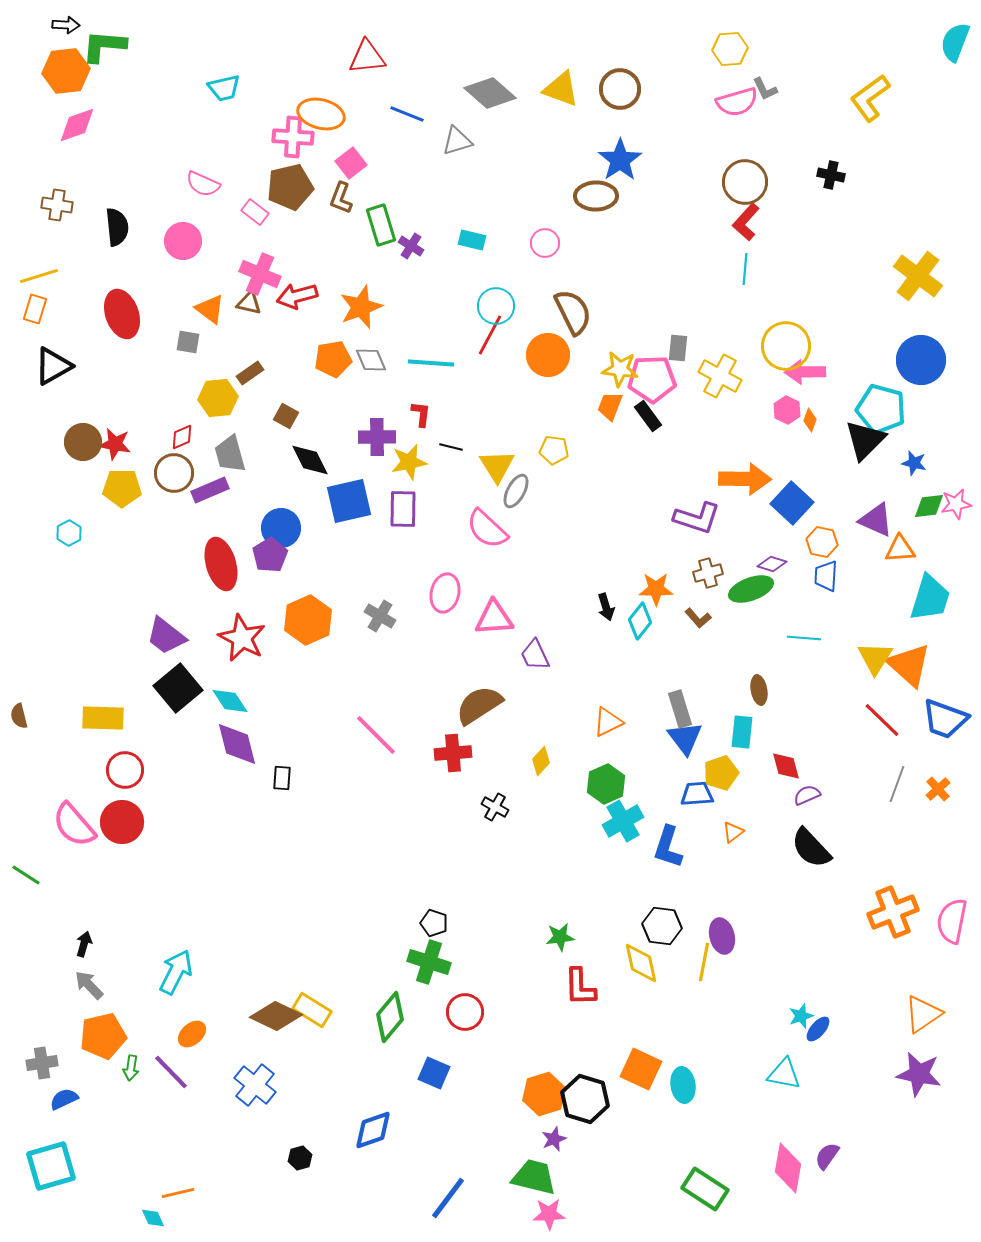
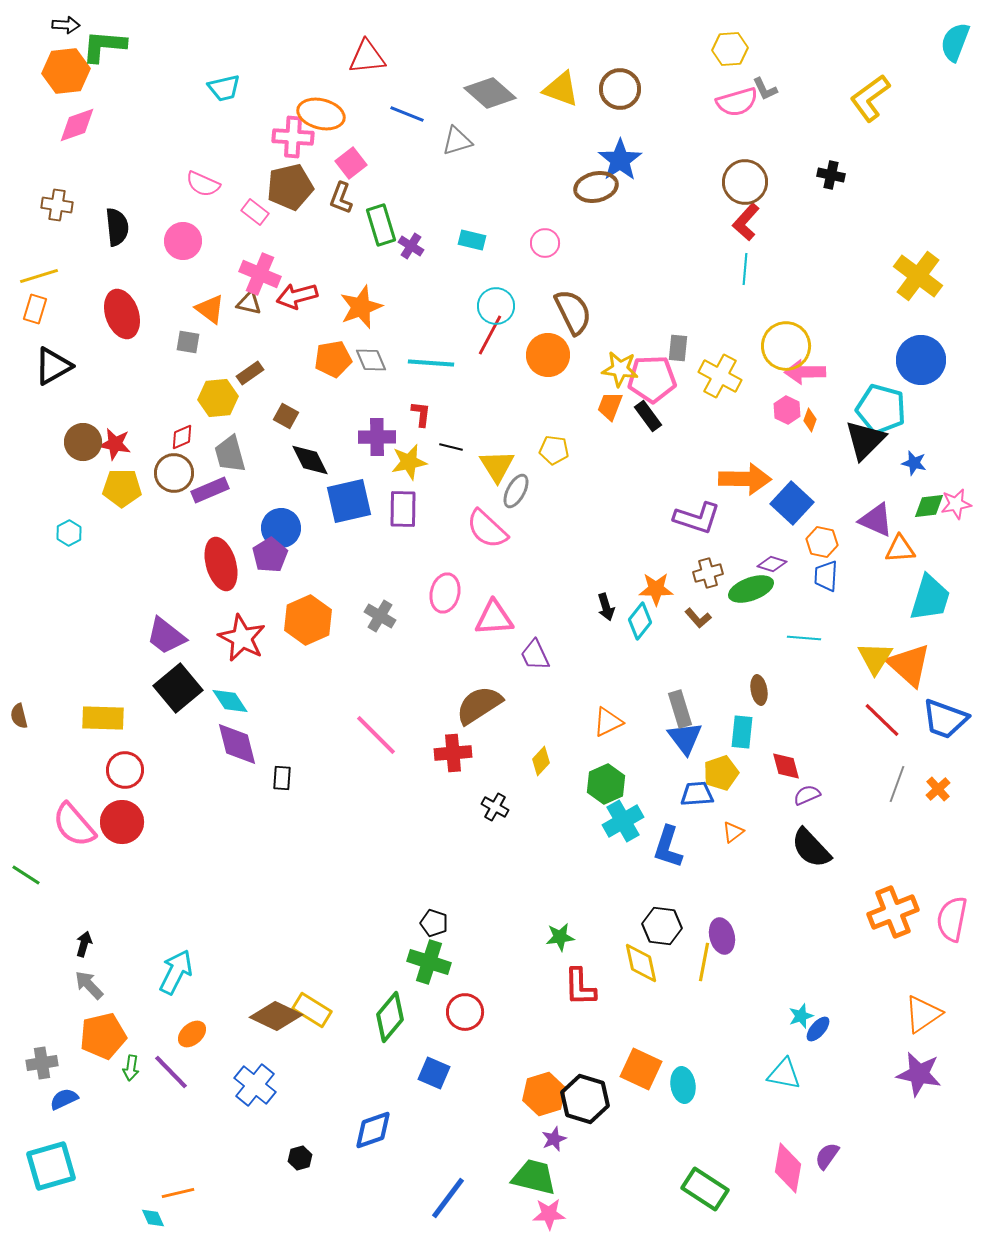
brown ellipse at (596, 196): moved 9 px up; rotated 12 degrees counterclockwise
pink semicircle at (952, 921): moved 2 px up
